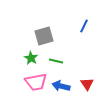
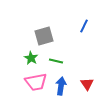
blue arrow: rotated 84 degrees clockwise
